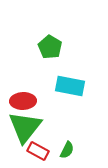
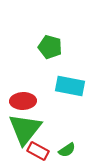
green pentagon: rotated 15 degrees counterclockwise
green triangle: moved 2 px down
green semicircle: rotated 30 degrees clockwise
